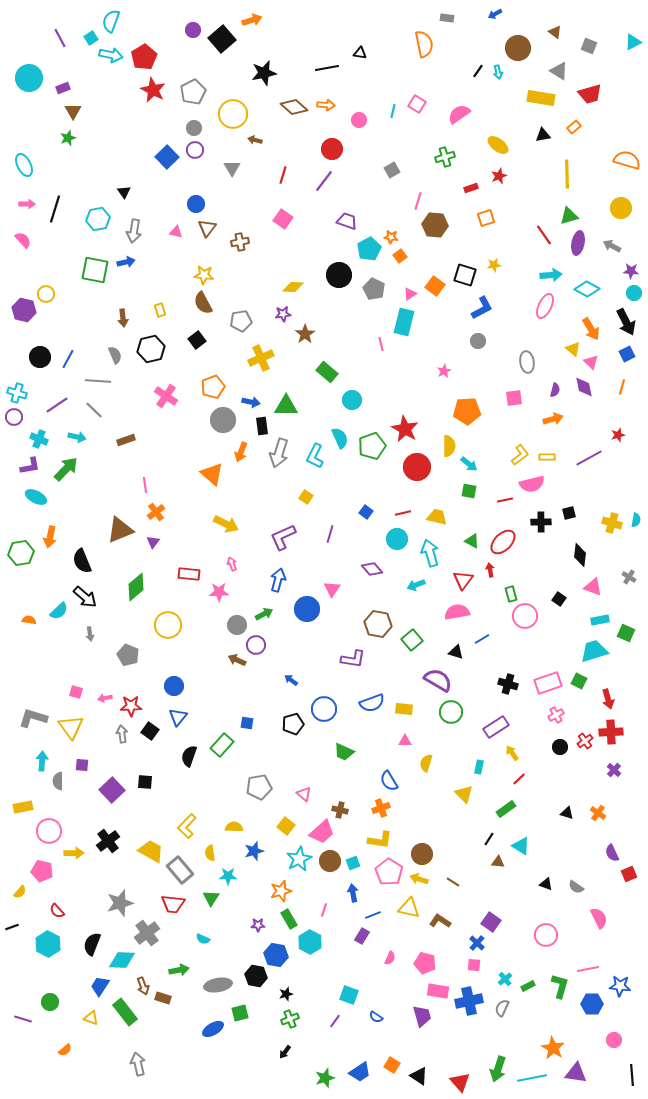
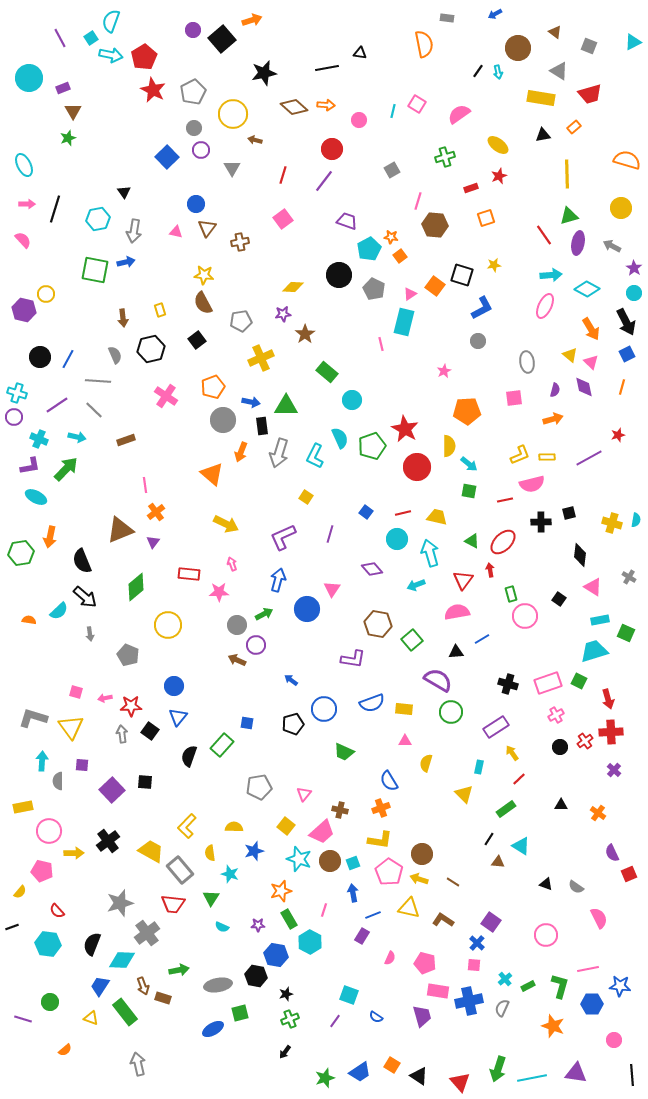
purple circle at (195, 150): moved 6 px right
pink square at (283, 219): rotated 18 degrees clockwise
purple star at (631, 271): moved 3 px right, 3 px up; rotated 28 degrees clockwise
black square at (465, 275): moved 3 px left
yellow triangle at (573, 349): moved 3 px left, 6 px down
yellow L-shape at (520, 455): rotated 15 degrees clockwise
pink triangle at (593, 587): rotated 12 degrees clockwise
black triangle at (456, 652): rotated 21 degrees counterclockwise
pink triangle at (304, 794): rotated 28 degrees clockwise
black triangle at (567, 813): moved 6 px left, 8 px up; rotated 16 degrees counterclockwise
cyan star at (299, 859): rotated 25 degrees counterclockwise
cyan star at (228, 876): moved 2 px right, 2 px up; rotated 18 degrees clockwise
brown L-shape at (440, 921): moved 3 px right, 1 px up
cyan semicircle at (203, 939): moved 19 px right, 12 px up
cyan hexagon at (48, 944): rotated 20 degrees counterclockwise
orange star at (553, 1048): moved 22 px up; rotated 10 degrees counterclockwise
